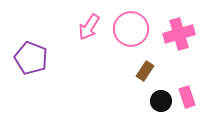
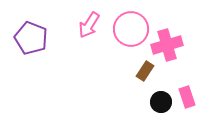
pink arrow: moved 2 px up
pink cross: moved 12 px left, 11 px down
purple pentagon: moved 20 px up
black circle: moved 1 px down
